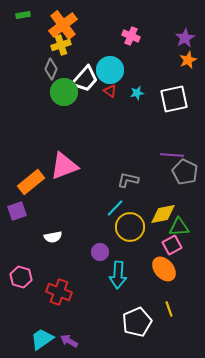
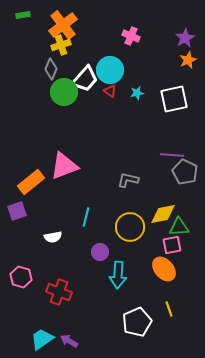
cyan line: moved 29 px left, 9 px down; rotated 30 degrees counterclockwise
pink square: rotated 18 degrees clockwise
